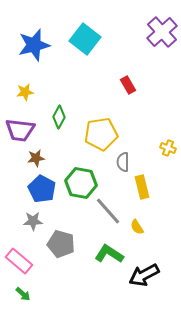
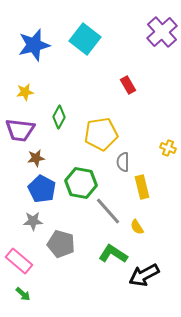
green L-shape: moved 4 px right
